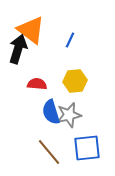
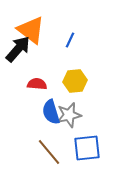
black arrow: rotated 24 degrees clockwise
